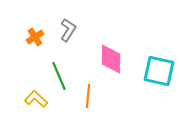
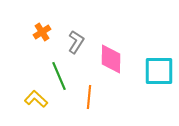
gray L-shape: moved 8 px right, 12 px down
orange cross: moved 7 px right, 5 px up
cyan square: rotated 12 degrees counterclockwise
orange line: moved 1 px right, 1 px down
